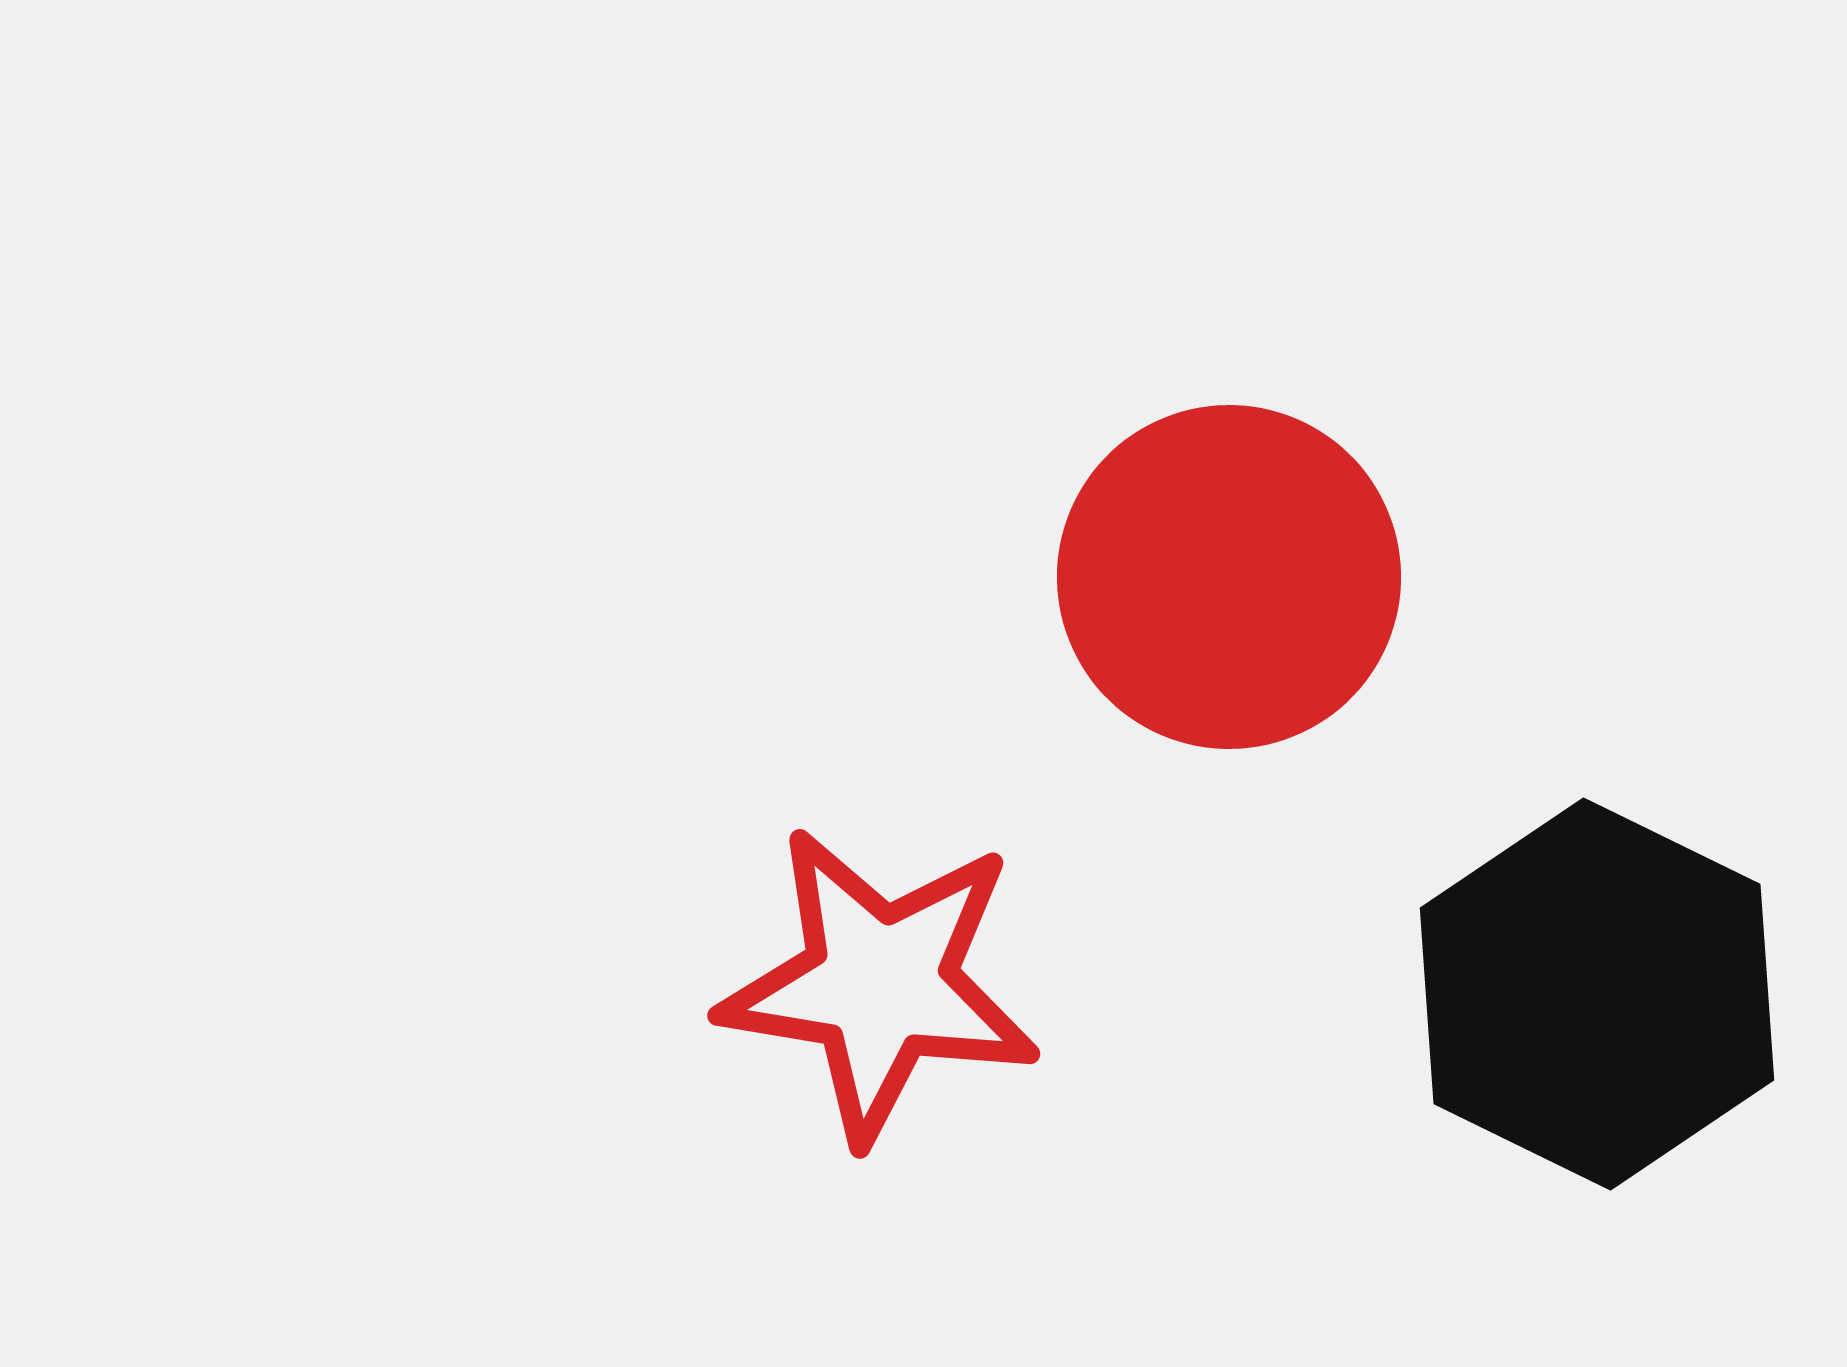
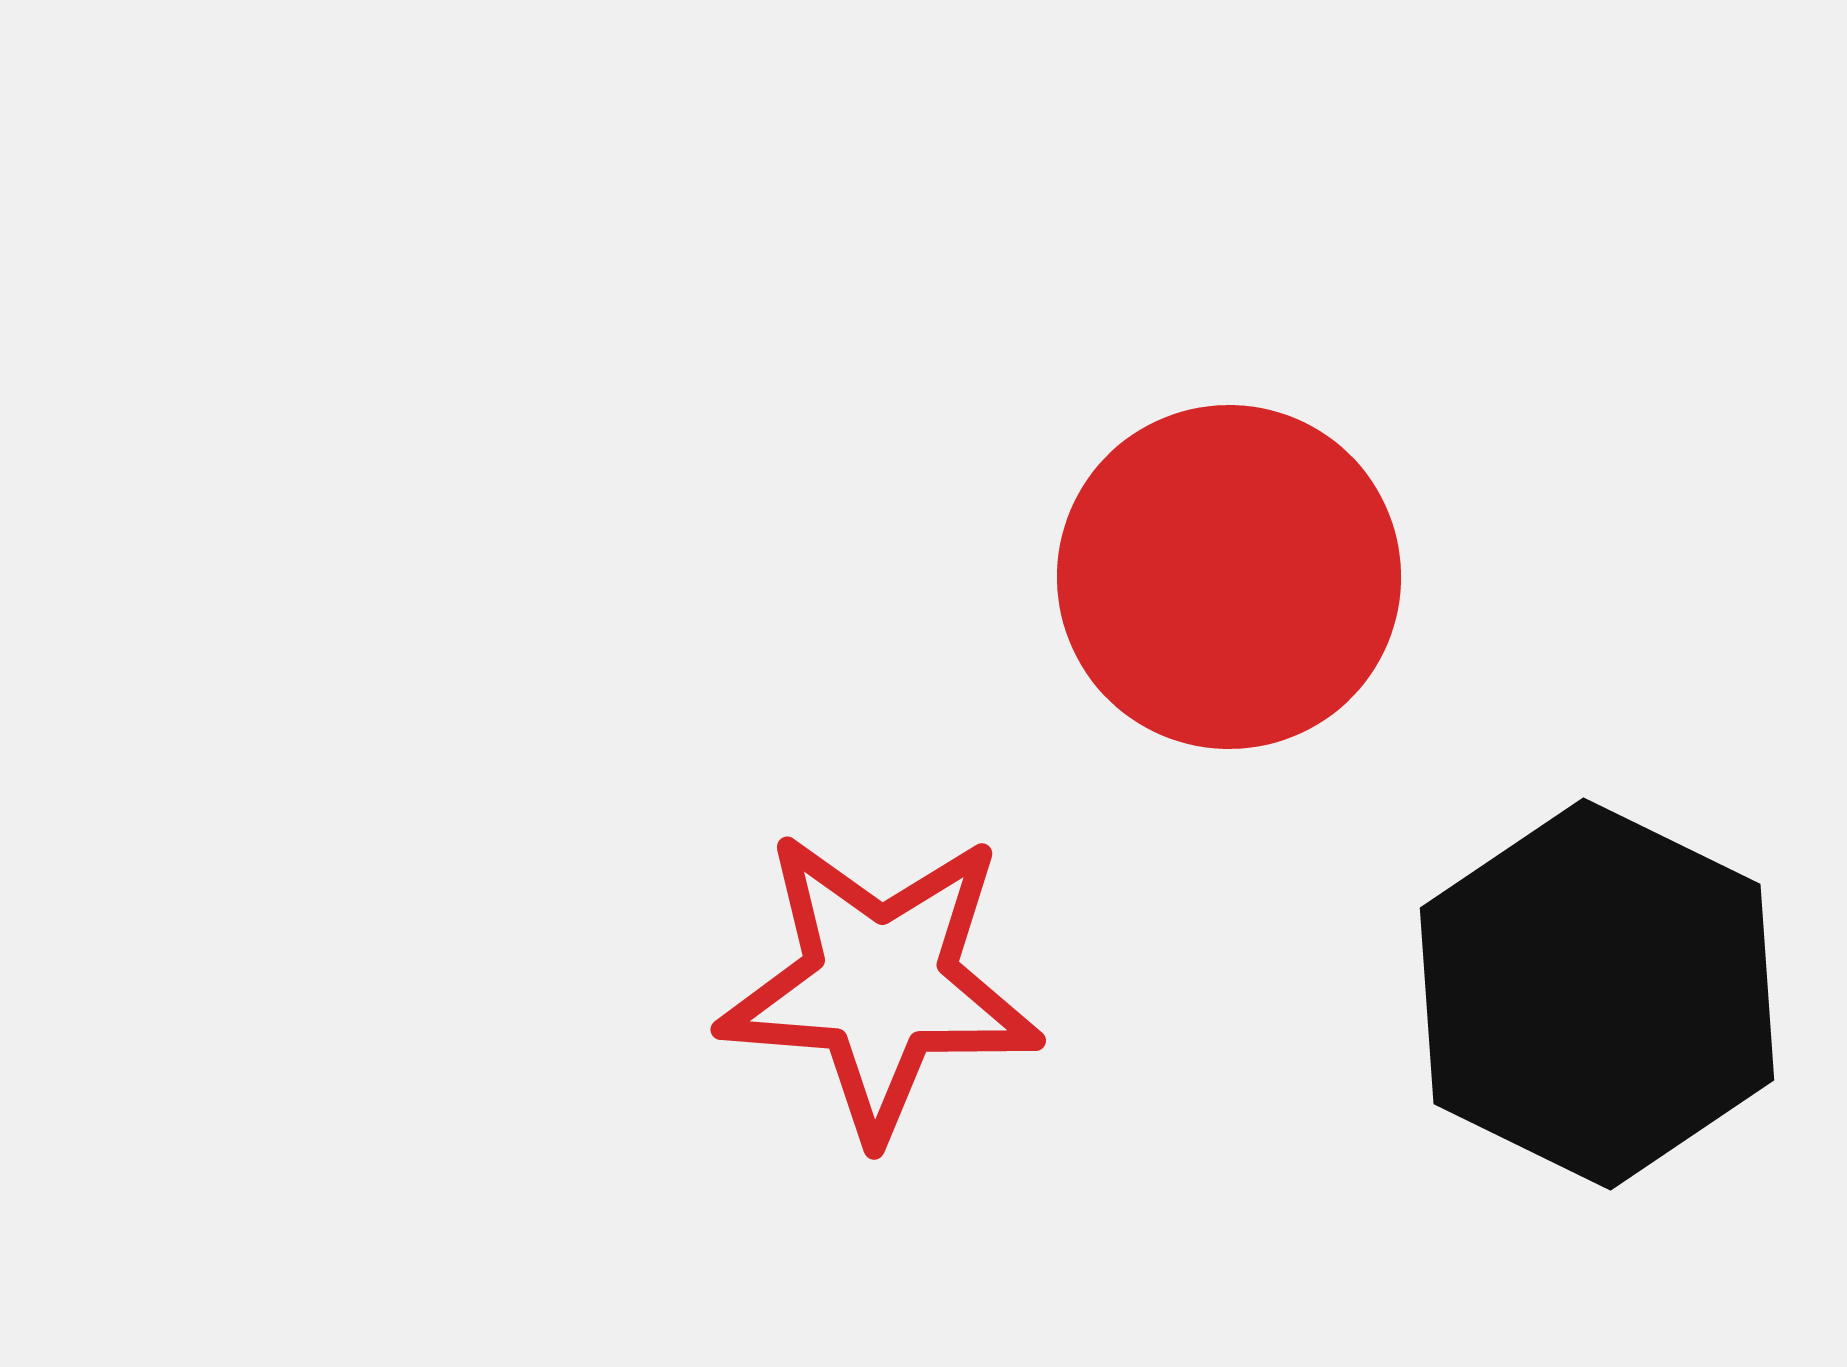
red star: rotated 5 degrees counterclockwise
